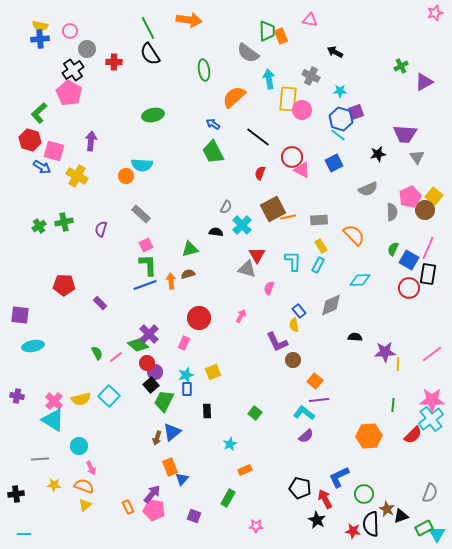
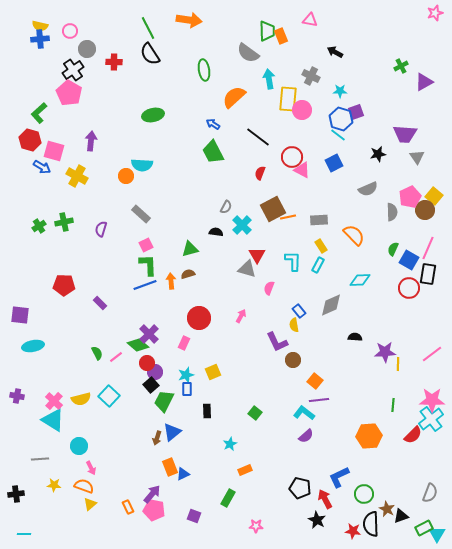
blue triangle at (182, 479): moved 1 px right, 5 px up; rotated 24 degrees clockwise
yellow triangle at (85, 505): moved 5 px right, 1 px up
